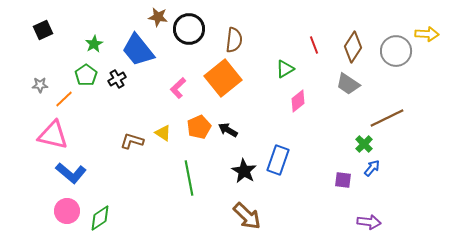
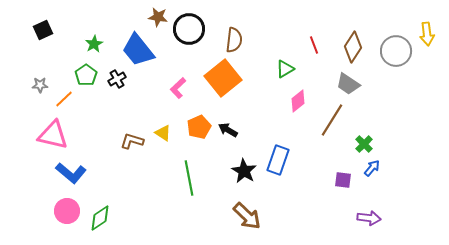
yellow arrow: rotated 80 degrees clockwise
brown line: moved 55 px left, 2 px down; rotated 32 degrees counterclockwise
purple arrow: moved 4 px up
